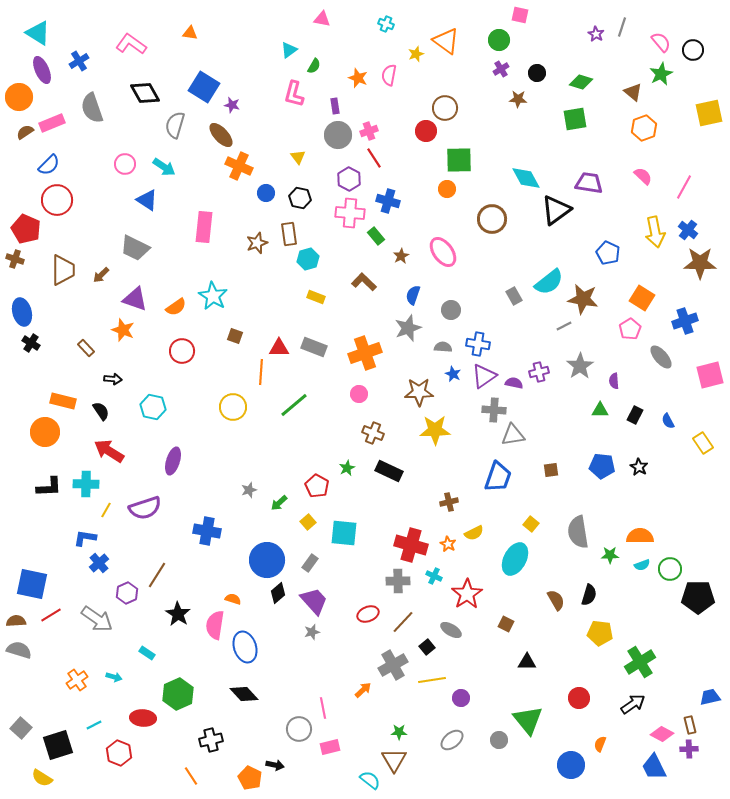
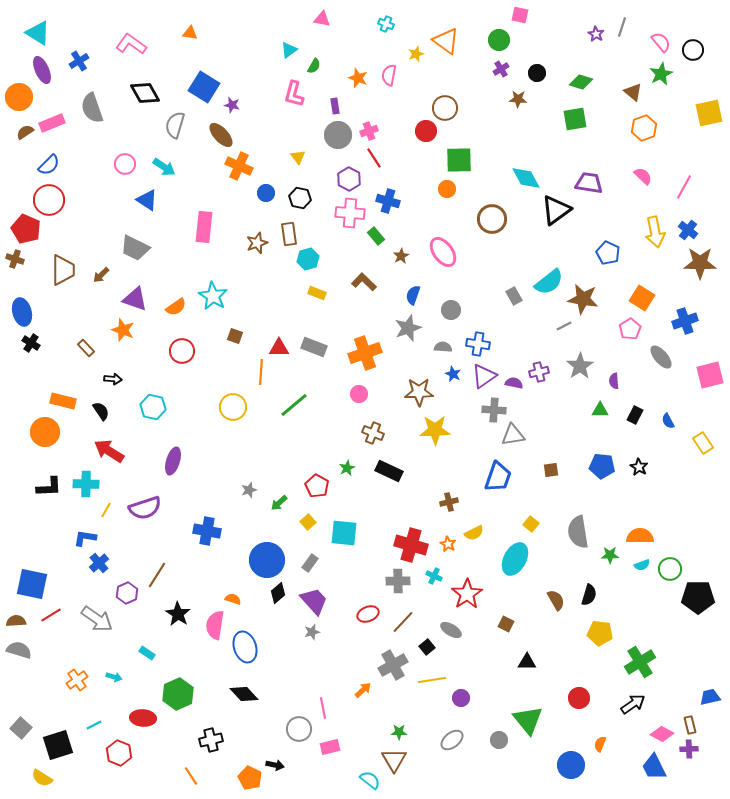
red circle at (57, 200): moved 8 px left
yellow rectangle at (316, 297): moved 1 px right, 4 px up
